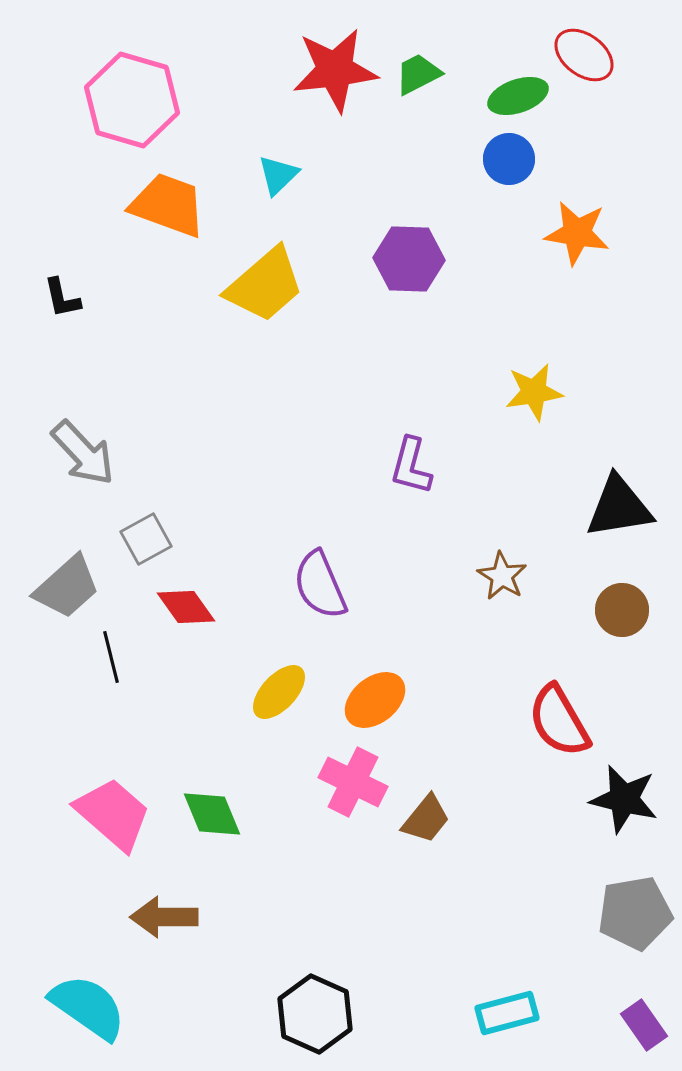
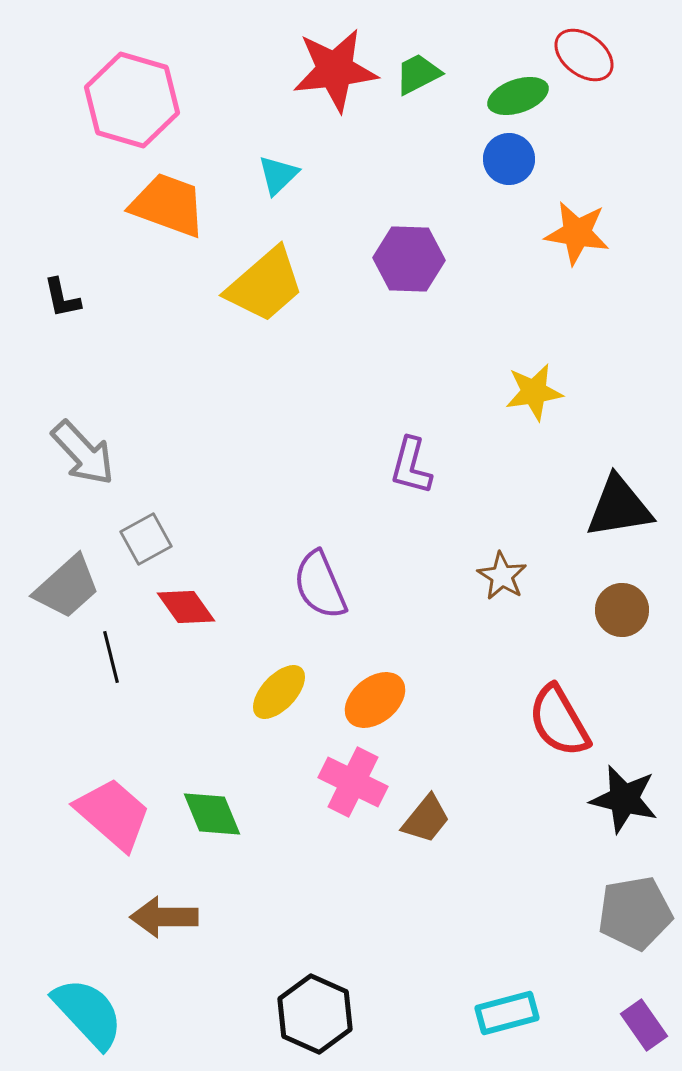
cyan semicircle: moved 6 px down; rotated 12 degrees clockwise
